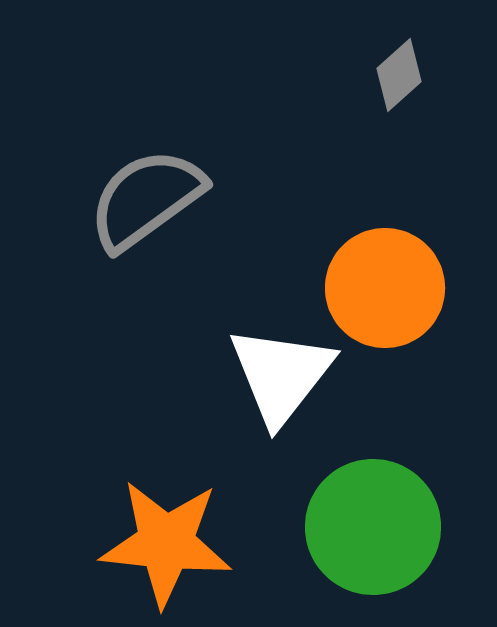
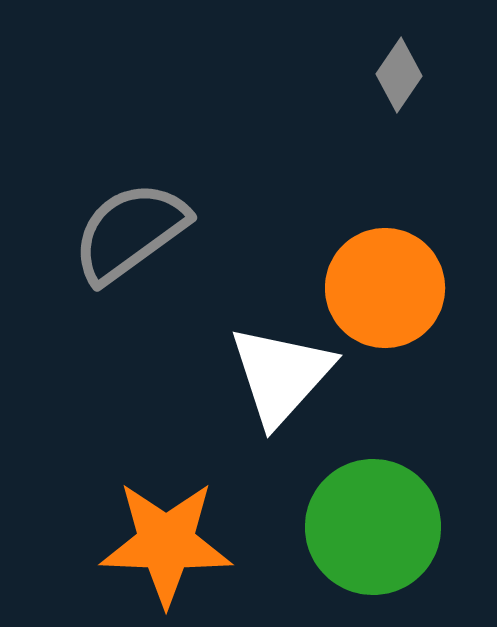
gray diamond: rotated 14 degrees counterclockwise
gray semicircle: moved 16 px left, 33 px down
white triangle: rotated 4 degrees clockwise
orange star: rotated 4 degrees counterclockwise
